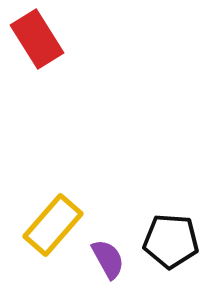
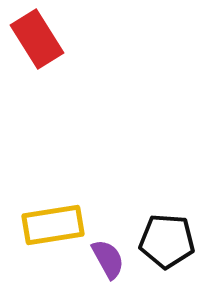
yellow rectangle: rotated 40 degrees clockwise
black pentagon: moved 4 px left
